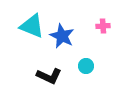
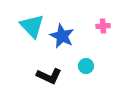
cyan triangle: rotated 24 degrees clockwise
